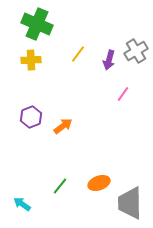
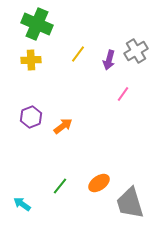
orange ellipse: rotated 15 degrees counterclockwise
gray trapezoid: rotated 16 degrees counterclockwise
